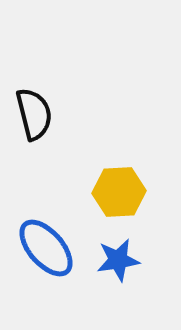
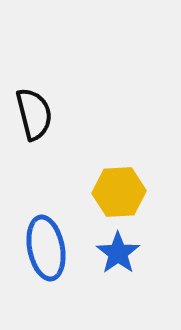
blue ellipse: rotated 30 degrees clockwise
blue star: moved 7 px up; rotated 27 degrees counterclockwise
